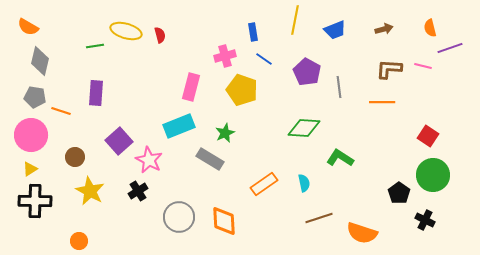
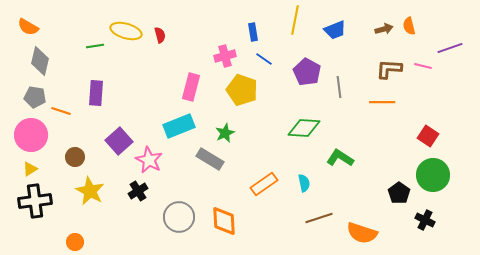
orange semicircle at (430, 28): moved 21 px left, 2 px up
black cross at (35, 201): rotated 8 degrees counterclockwise
orange circle at (79, 241): moved 4 px left, 1 px down
